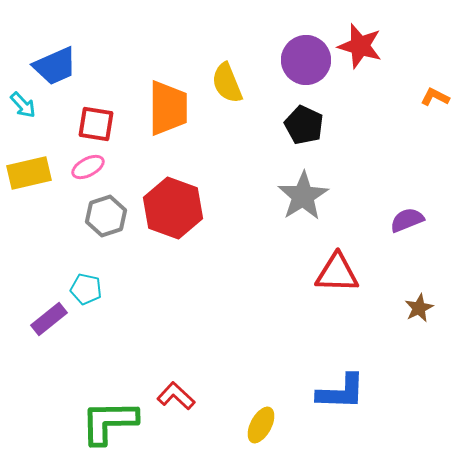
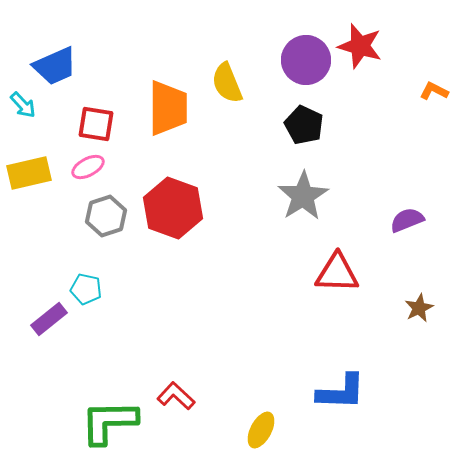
orange L-shape: moved 1 px left, 6 px up
yellow ellipse: moved 5 px down
